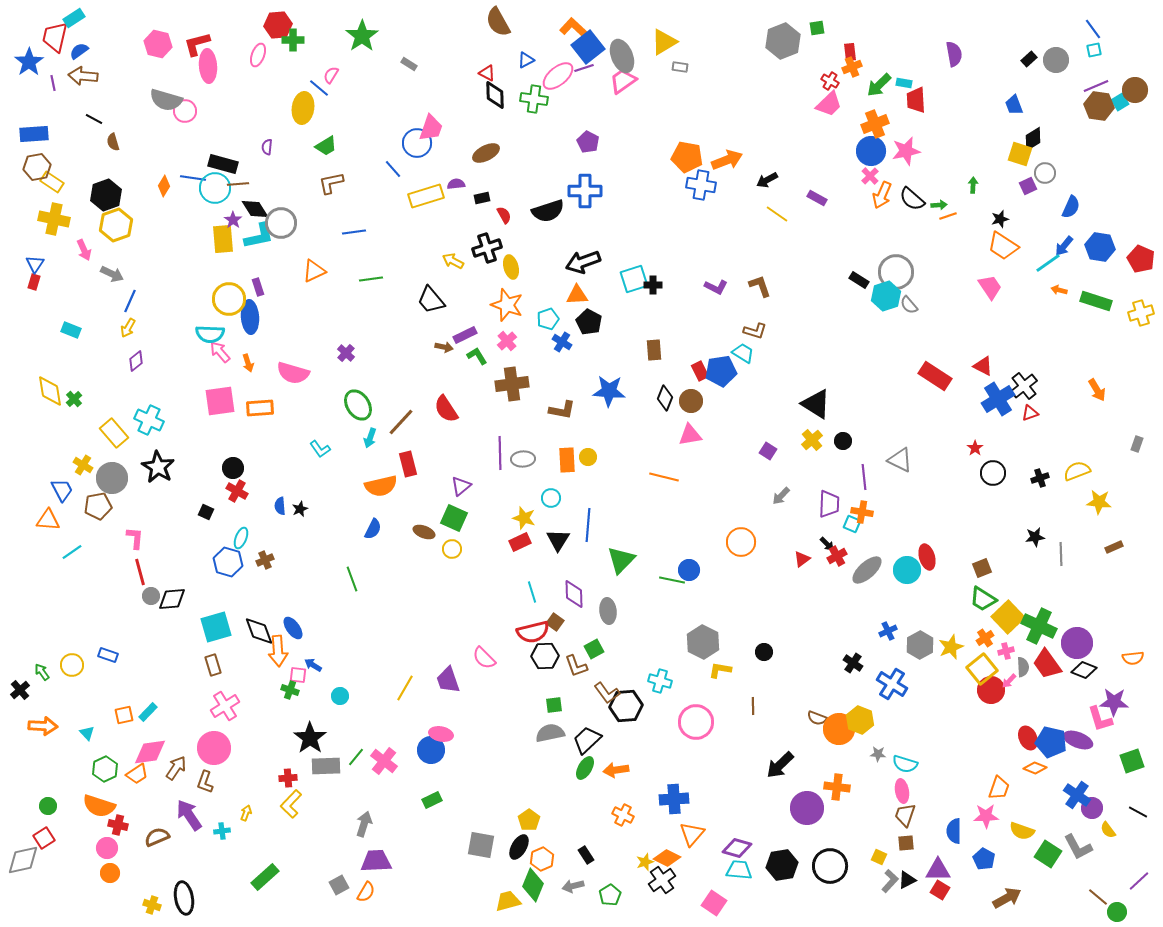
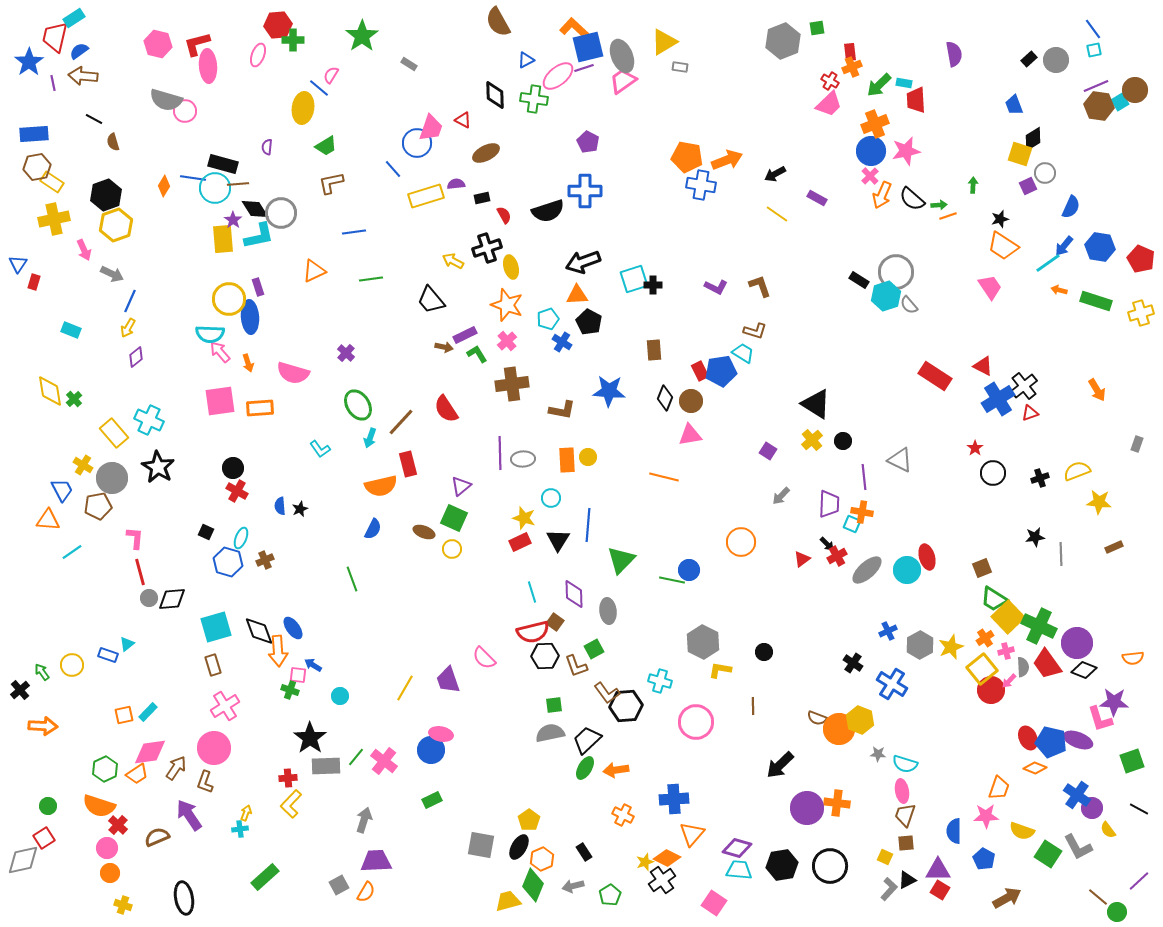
blue square at (588, 47): rotated 24 degrees clockwise
red triangle at (487, 73): moved 24 px left, 47 px down
black arrow at (767, 180): moved 8 px right, 6 px up
yellow cross at (54, 219): rotated 24 degrees counterclockwise
gray circle at (281, 223): moved 10 px up
blue triangle at (35, 264): moved 17 px left
green L-shape at (477, 356): moved 2 px up
purple diamond at (136, 361): moved 4 px up
black square at (206, 512): moved 20 px down
gray circle at (151, 596): moved 2 px left, 2 px down
green trapezoid at (983, 599): moved 11 px right
cyan triangle at (87, 733): moved 40 px right, 89 px up; rotated 35 degrees clockwise
orange cross at (837, 787): moved 16 px down
black line at (1138, 812): moved 1 px right, 3 px up
gray arrow at (364, 824): moved 4 px up
red cross at (118, 825): rotated 30 degrees clockwise
cyan cross at (222, 831): moved 18 px right, 2 px up
black rectangle at (586, 855): moved 2 px left, 3 px up
yellow square at (879, 857): moved 6 px right
gray L-shape at (890, 881): moved 1 px left, 8 px down
yellow cross at (152, 905): moved 29 px left
